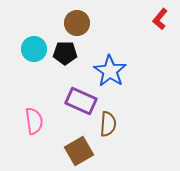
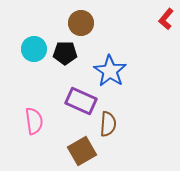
red L-shape: moved 6 px right
brown circle: moved 4 px right
brown square: moved 3 px right
